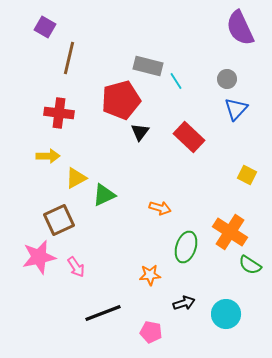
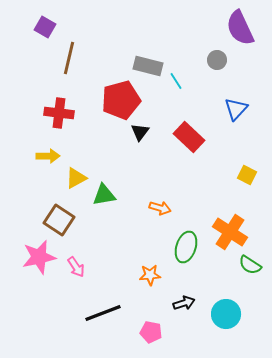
gray circle: moved 10 px left, 19 px up
green triangle: rotated 15 degrees clockwise
brown square: rotated 32 degrees counterclockwise
